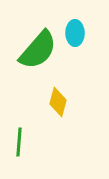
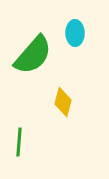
green semicircle: moved 5 px left, 5 px down
yellow diamond: moved 5 px right
